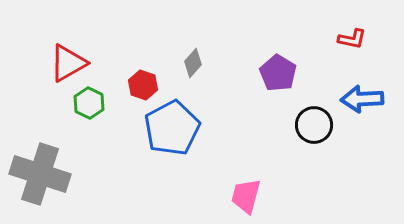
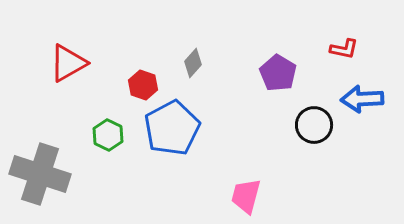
red L-shape: moved 8 px left, 10 px down
green hexagon: moved 19 px right, 32 px down
